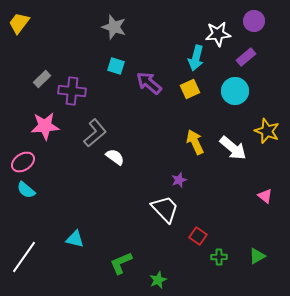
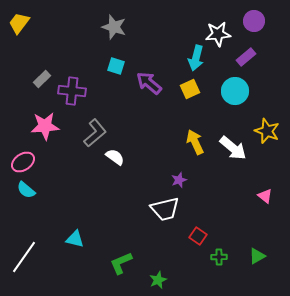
white trapezoid: rotated 120 degrees clockwise
